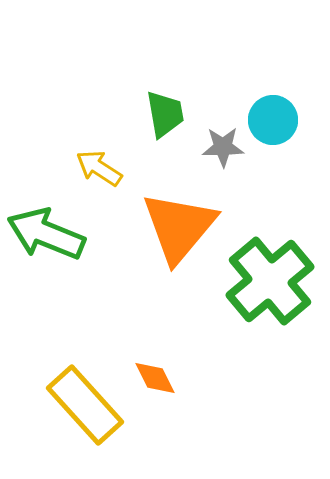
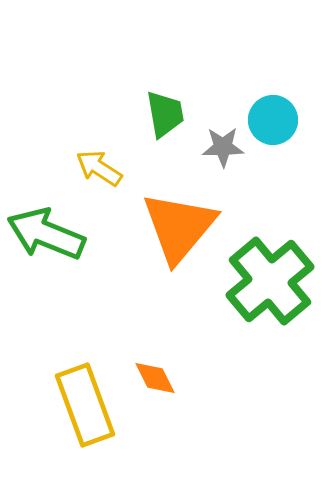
yellow rectangle: rotated 22 degrees clockwise
